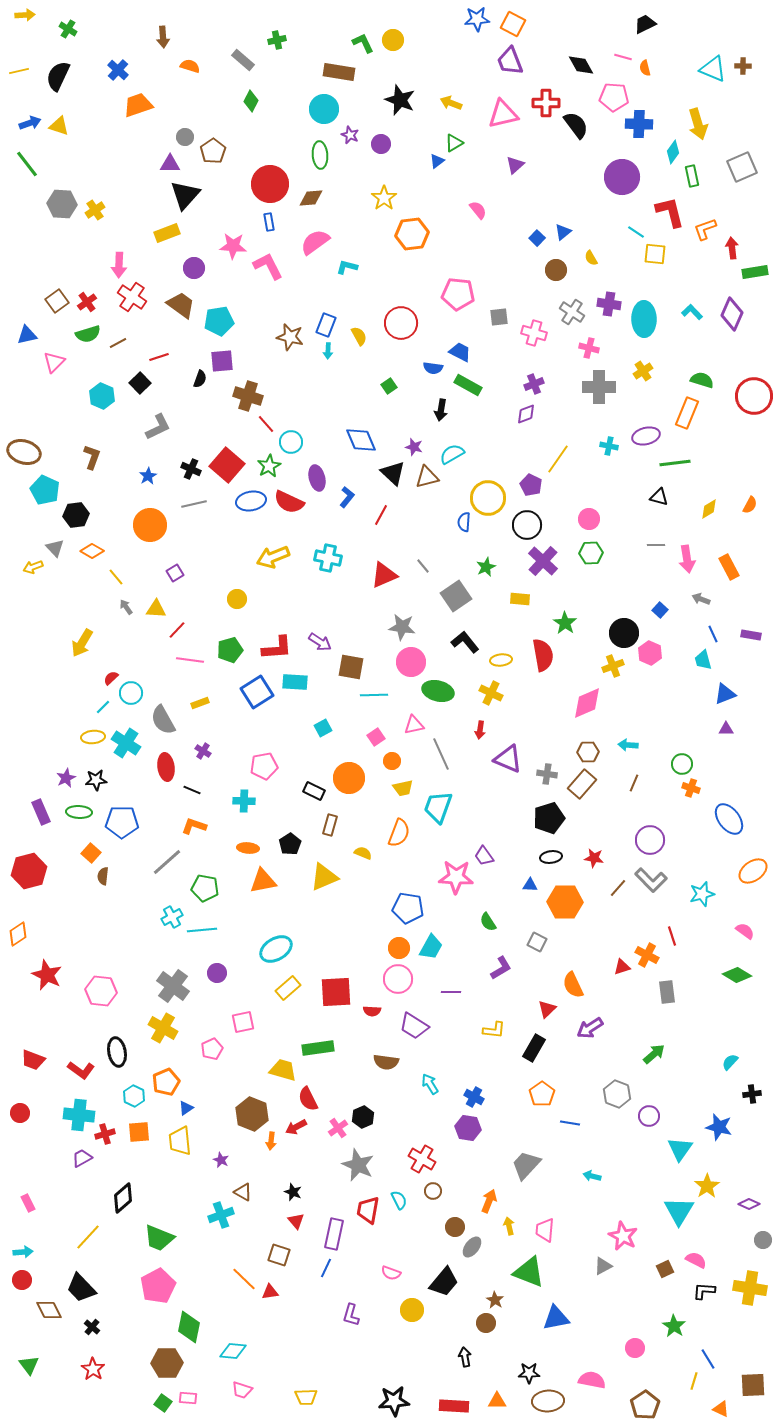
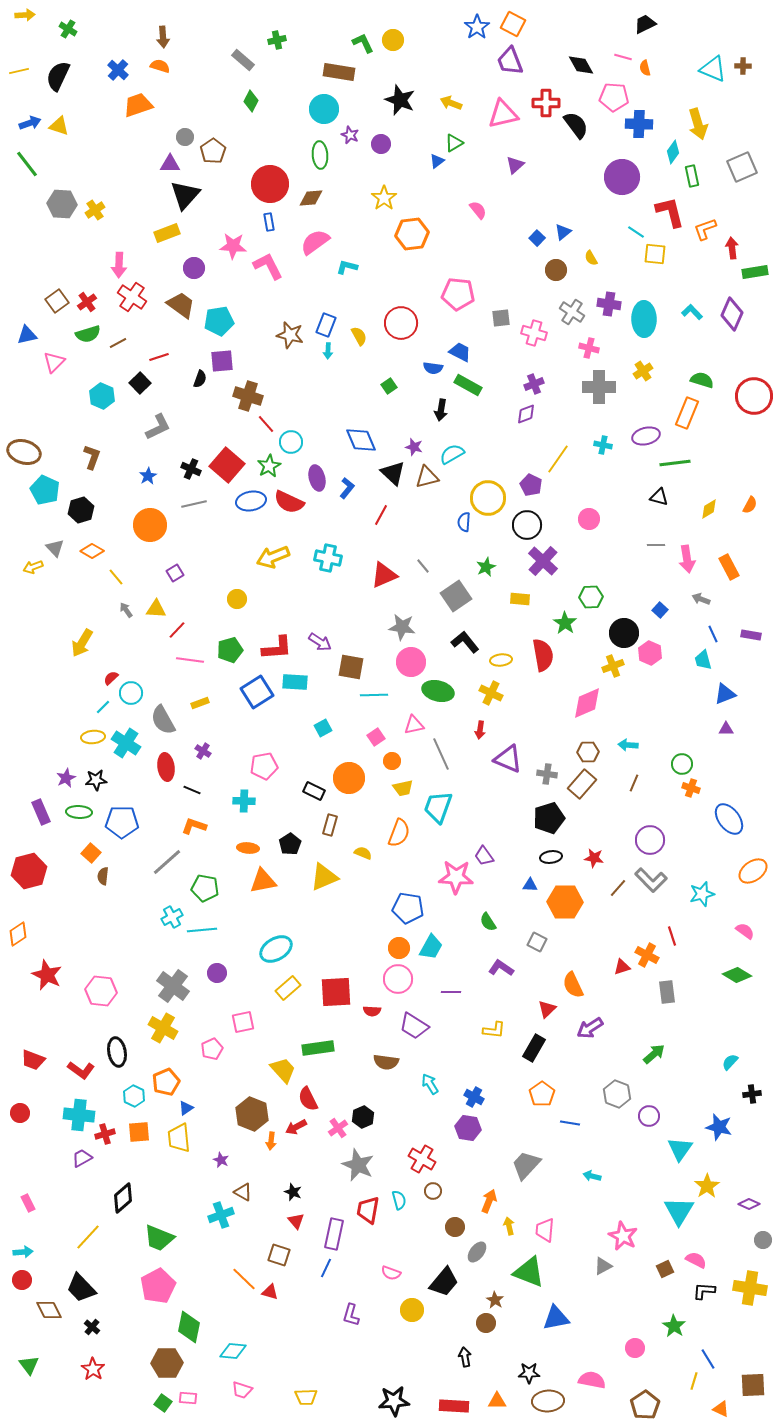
blue star at (477, 19): moved 8 px down; rotated 30 degrees counterclockwise
orange semicircle at (190, 66): moved 30 px left
gray square at (499, 317): moved 2 px right, 1 px down
brown star at (290, 337): moved 2 px up
cyan cross at (609, 446): moved 6 px left, 1 px up
blue L-shape at (347, 497): moved 9 px up
black hexagon at (76, 515): moved 5 px right, 5 px up; rotated 10 degrees counterclockwise
green hexagon at (591, 553): moved 44 px down
gray arrow at (126, 607): moved 3 px down
purple L-shape at (501, 968): rotated 115 degrees counterclockwise
yellow trapezoid at (283, 1070): rotated 32 degrees clockwise
yellow trapezoid at (180, 1141): moved 1 px left, 3 px up
cyan semicircle at (399, 1200): rotated 12 degrees clockwise
gray ellipse at (472, 1247): moved 5 px right, 5 px down
red triangle at (270, 1292): rotated 24 degrees clockwise
